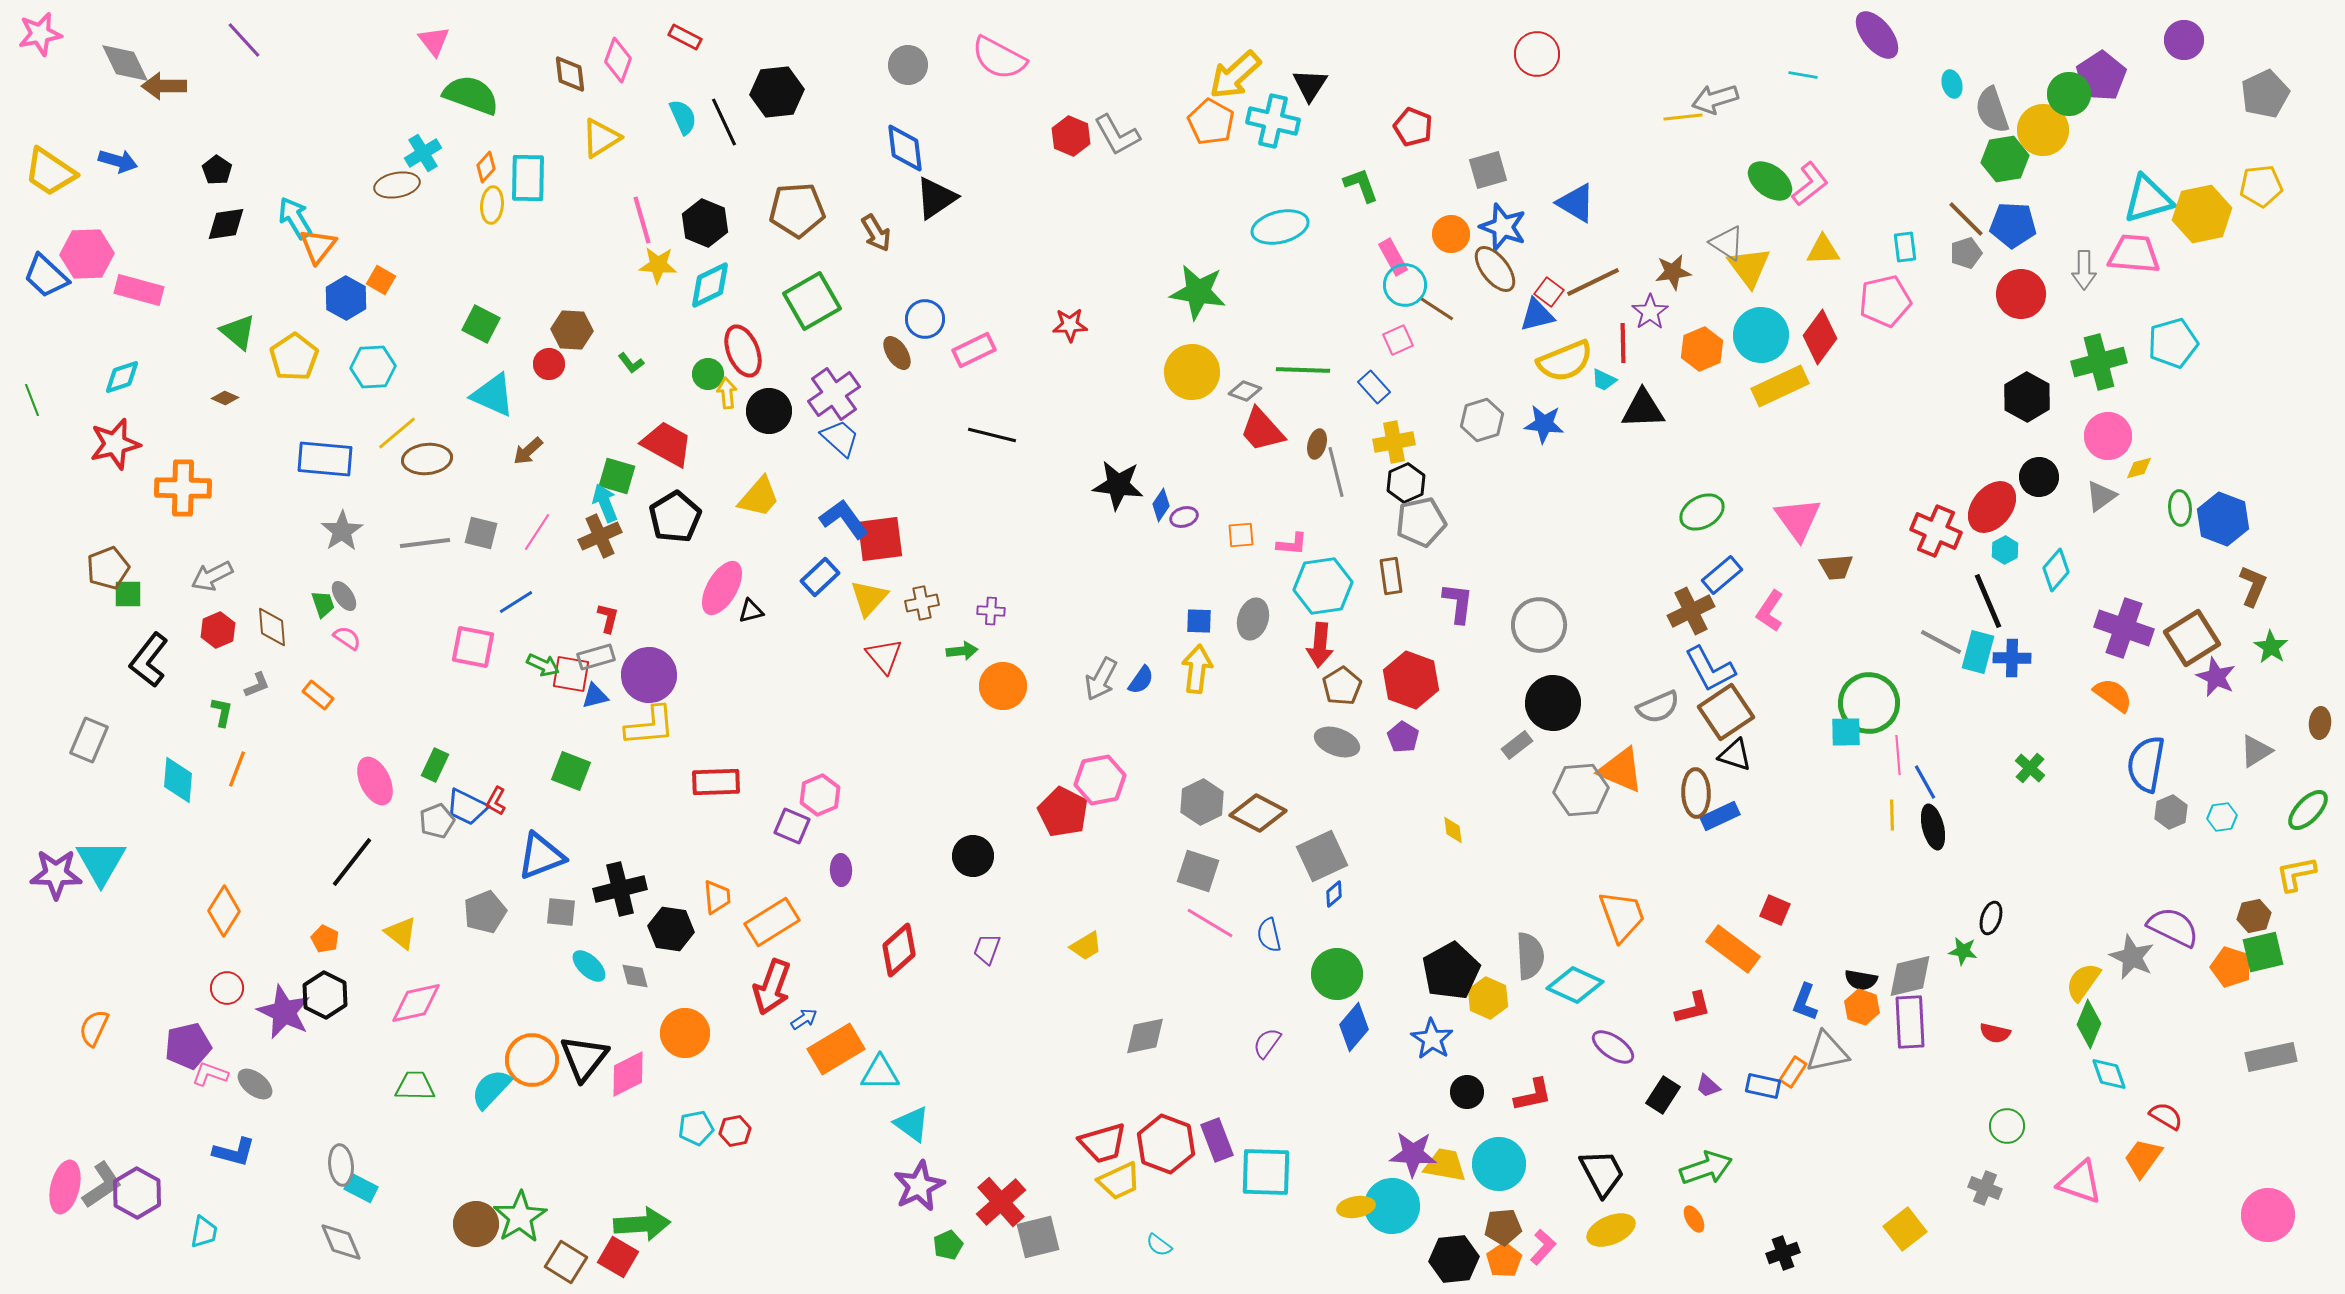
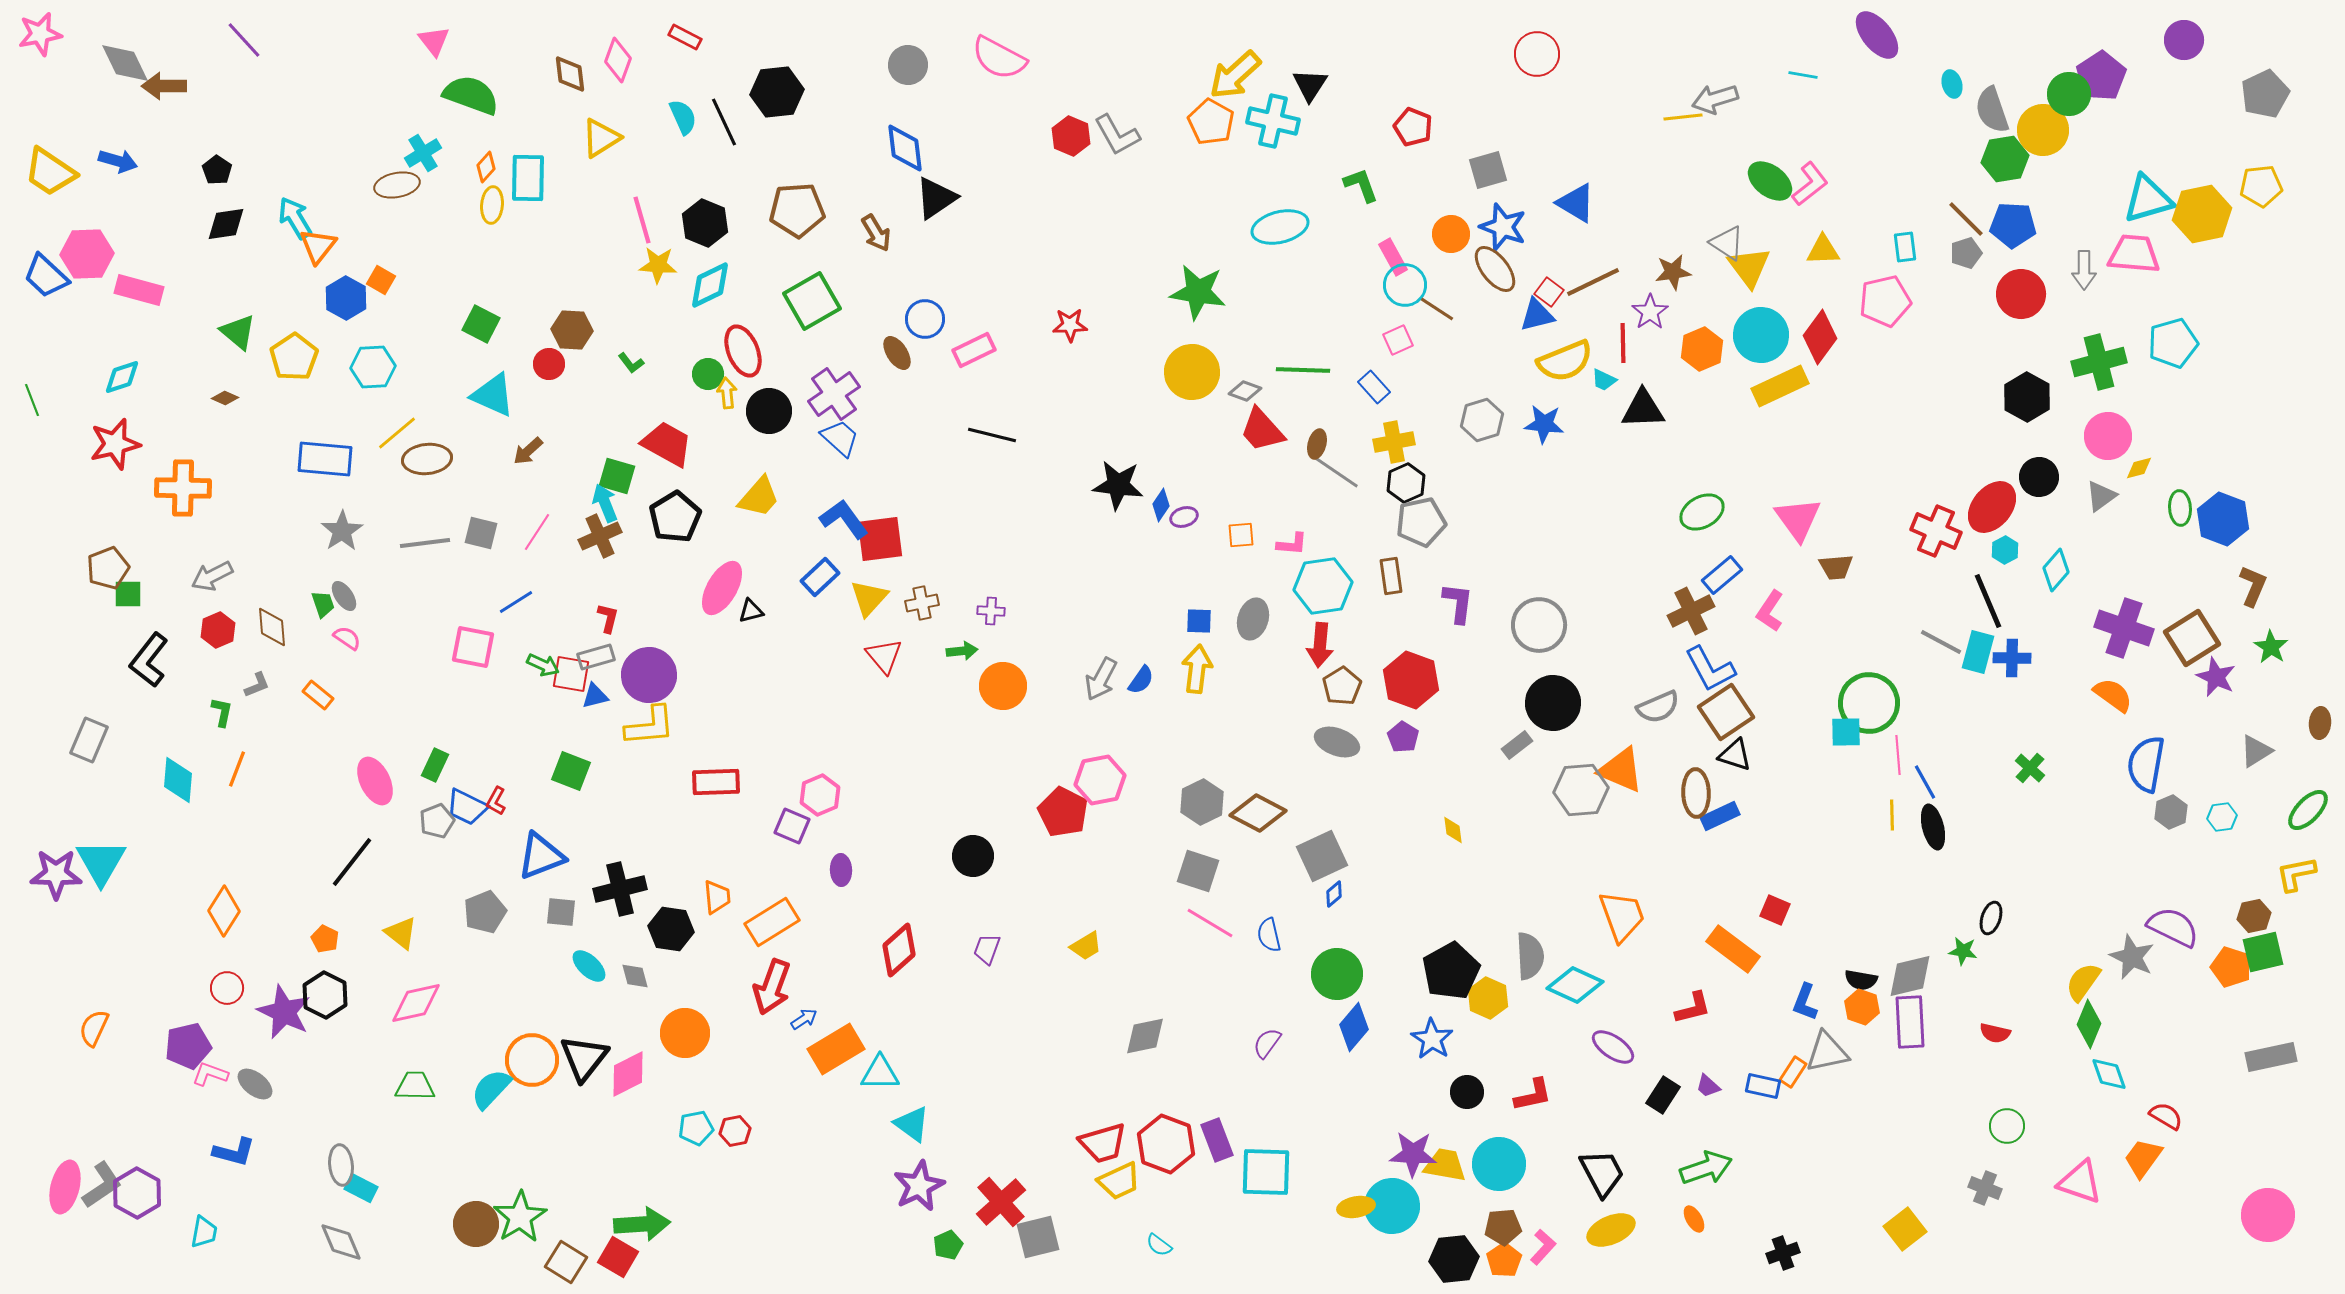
gray line at (1336, 472): rotated 42 degrees counterclockwise
